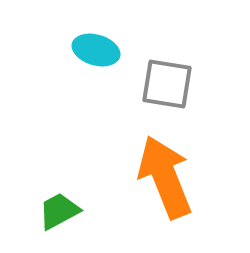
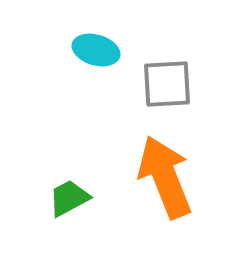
gray square: rotated 12 degrees counterclockwise
green trapezoid: moved 10 px right, 13 px up
